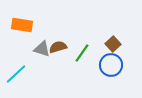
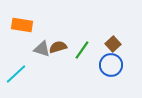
green line: moved 3 px up
